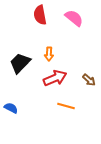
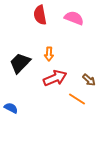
pink semicircle: rotated 18 degrees counterclockwise
orange line: moved 11 px right, 7 px up; rotated 18 degrees clockwise
